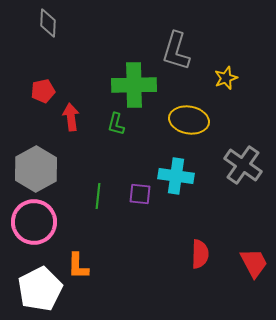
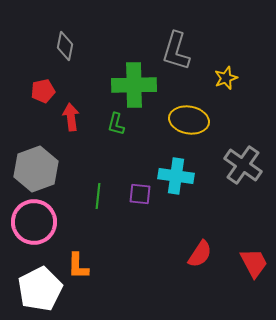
gray diamond: moved 17 px right, 23 px down; rotated 8 degrees clockwise
gray hexagon: rotated 9 degrees clockwise
red semicircle: rotated 32 degrees clockwise
